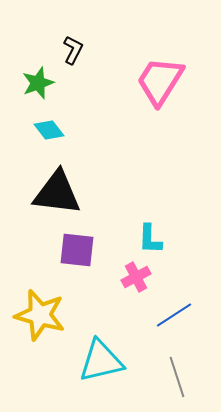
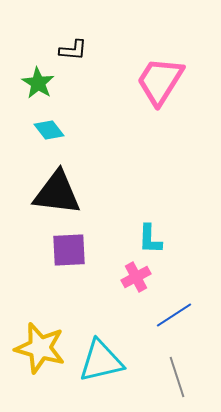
black L-shape: rotated 68 degrees clockwise
green star: rotated 20 degrees counterclockwise
purple square: moved 8 px left; rotated 9 degrees counterclockwise
yellow star: moved 33 px down
